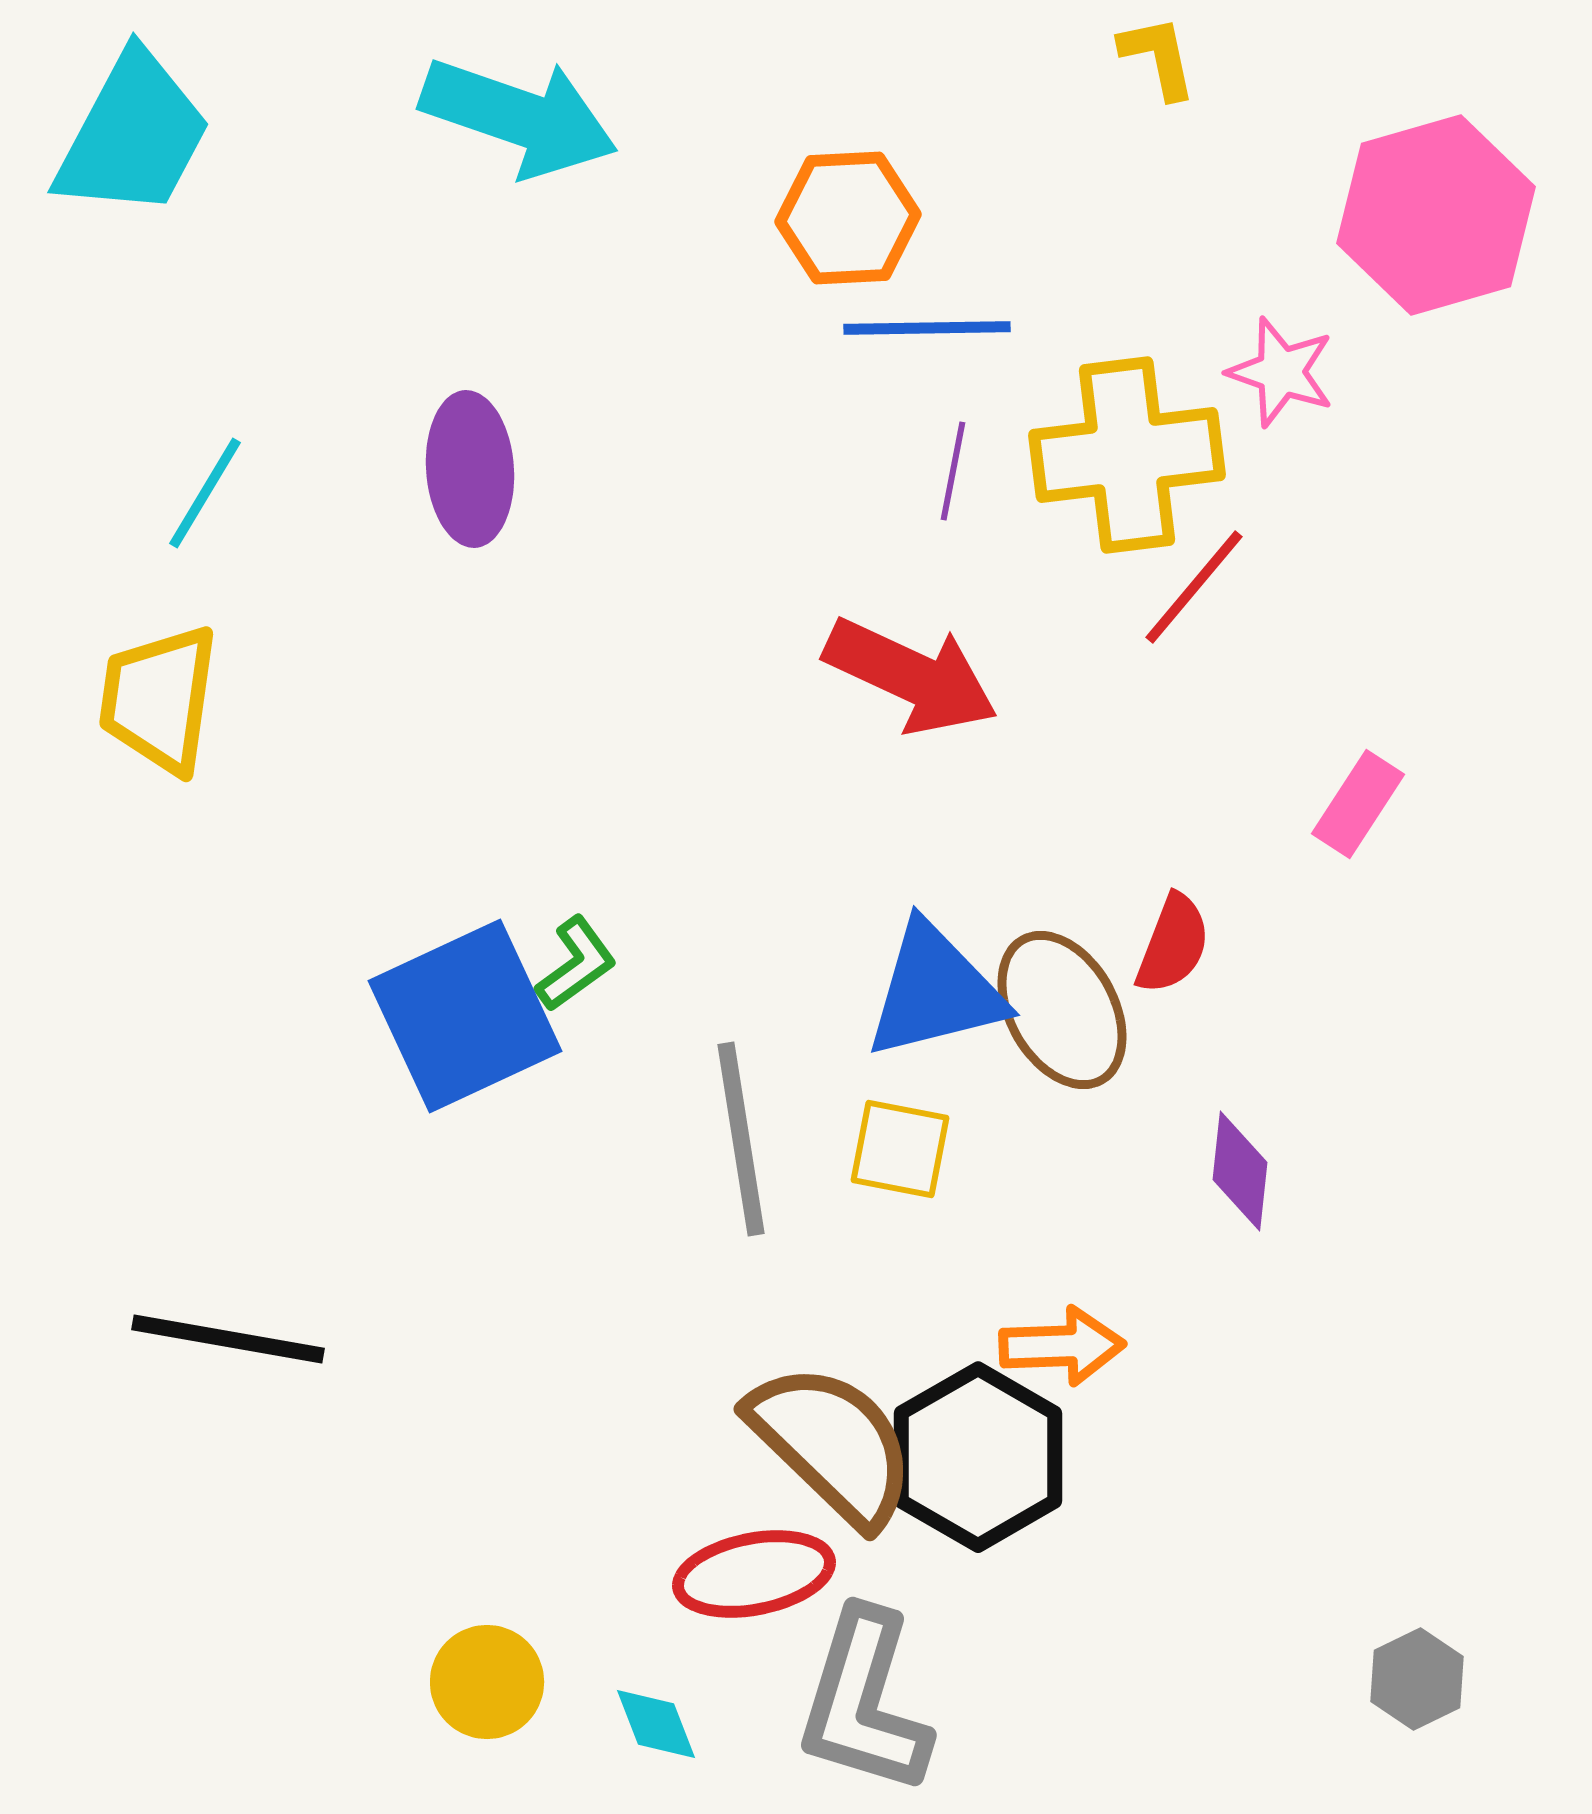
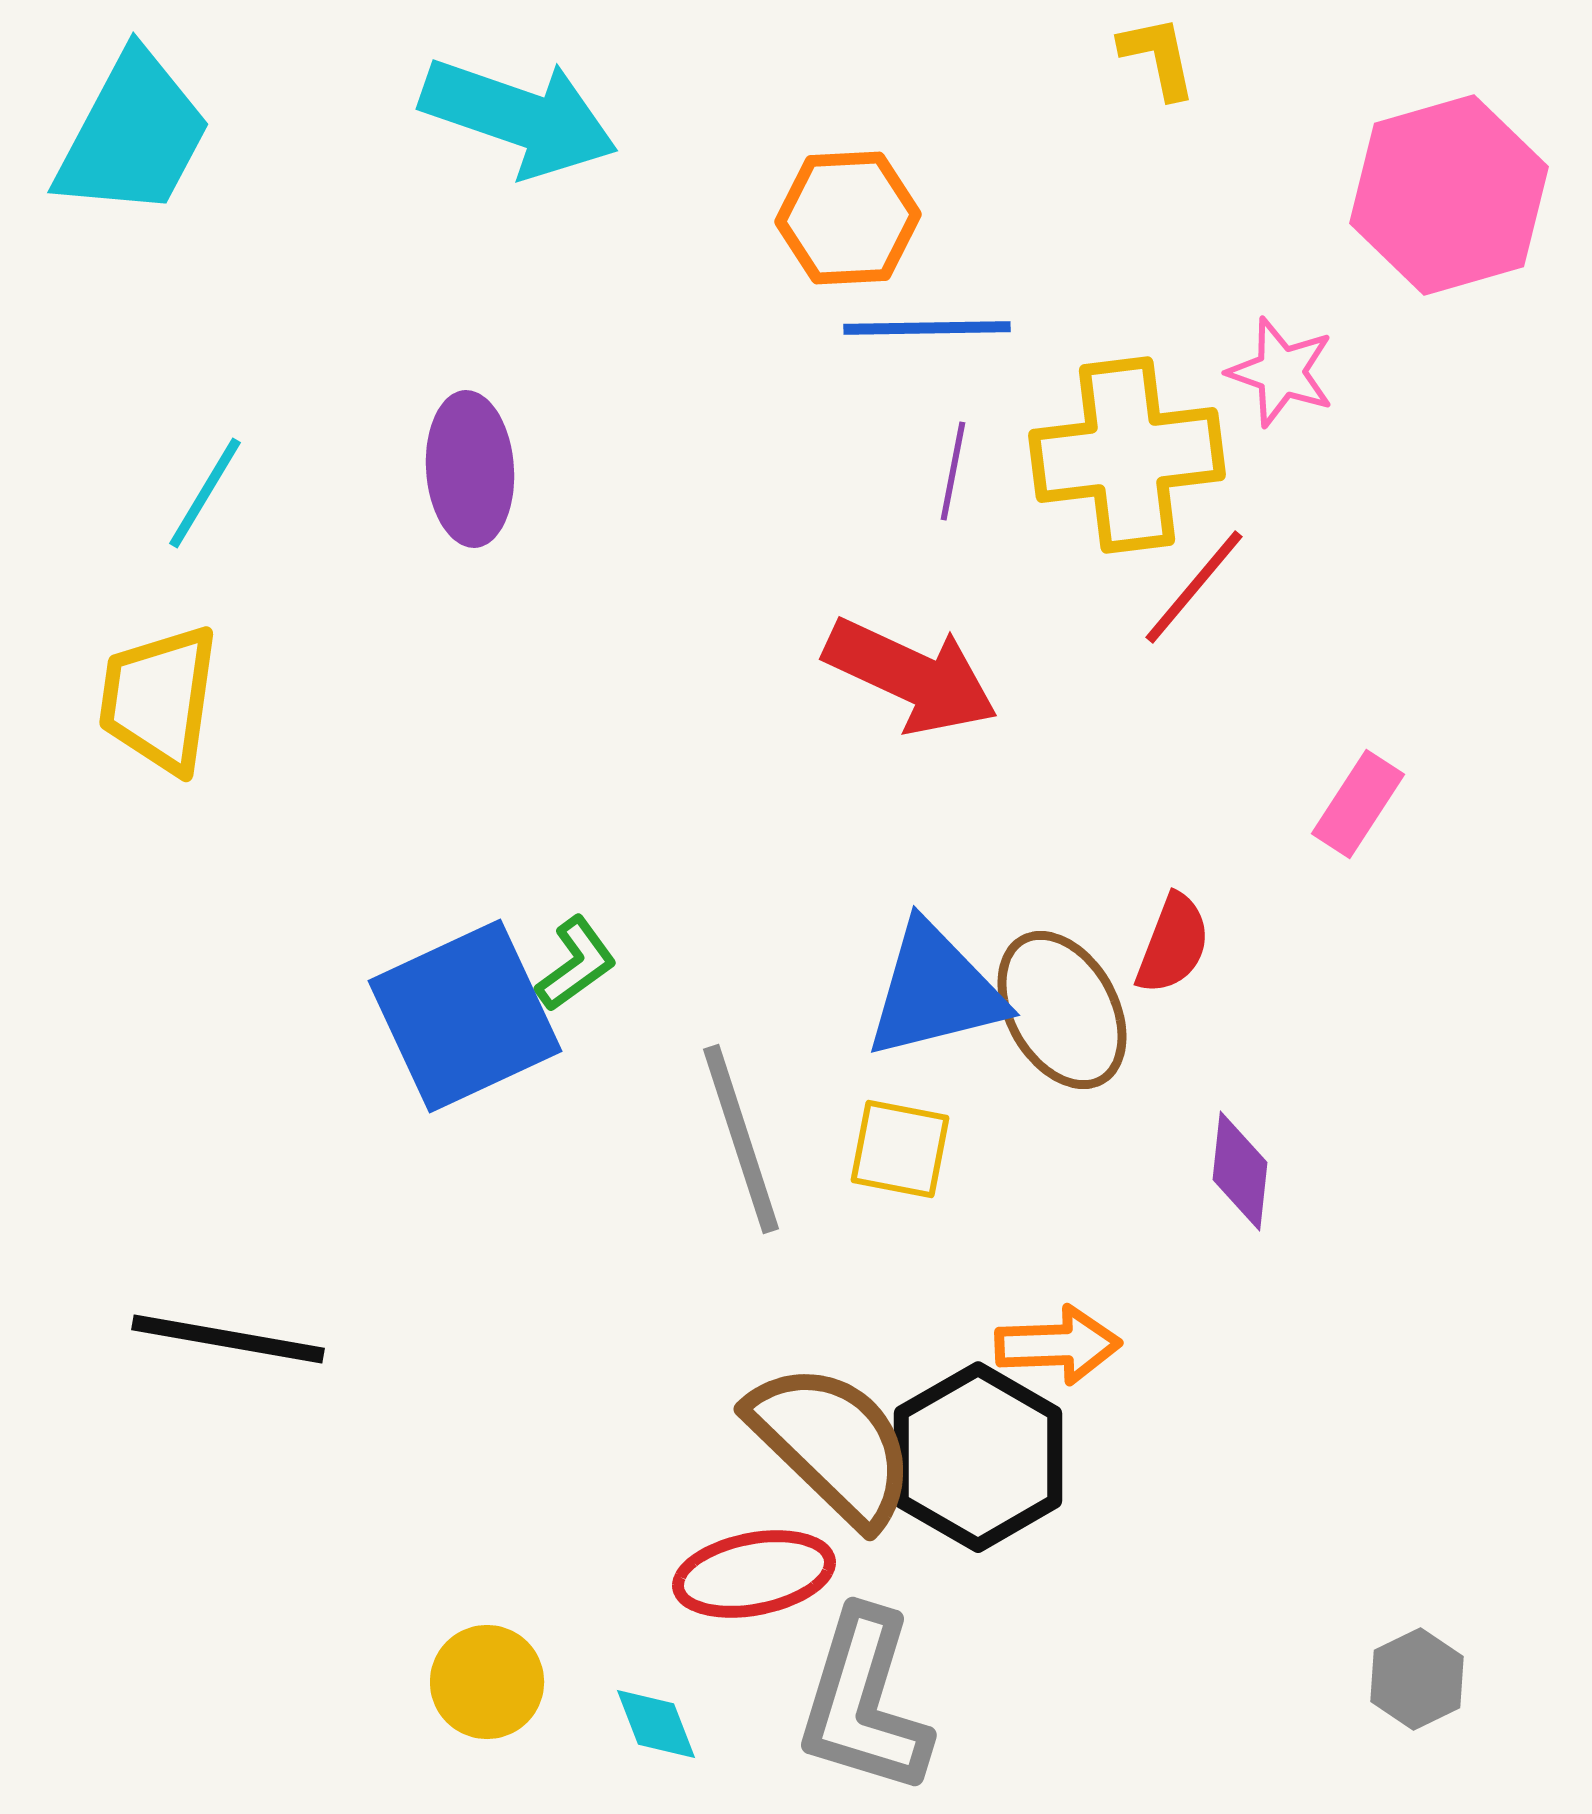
pink hexagon: moved 13 px right, 20 px up
gray line: rotated 9 degrees counterclockwise
orange arrow: moved 4 px left, 1 px up
